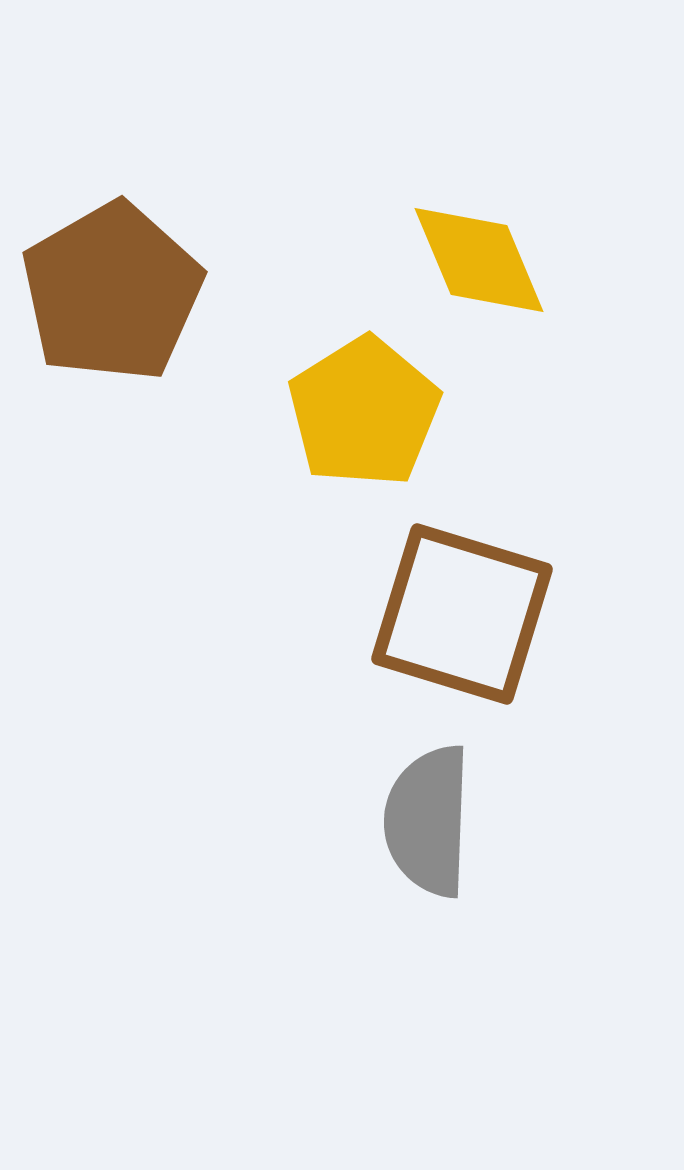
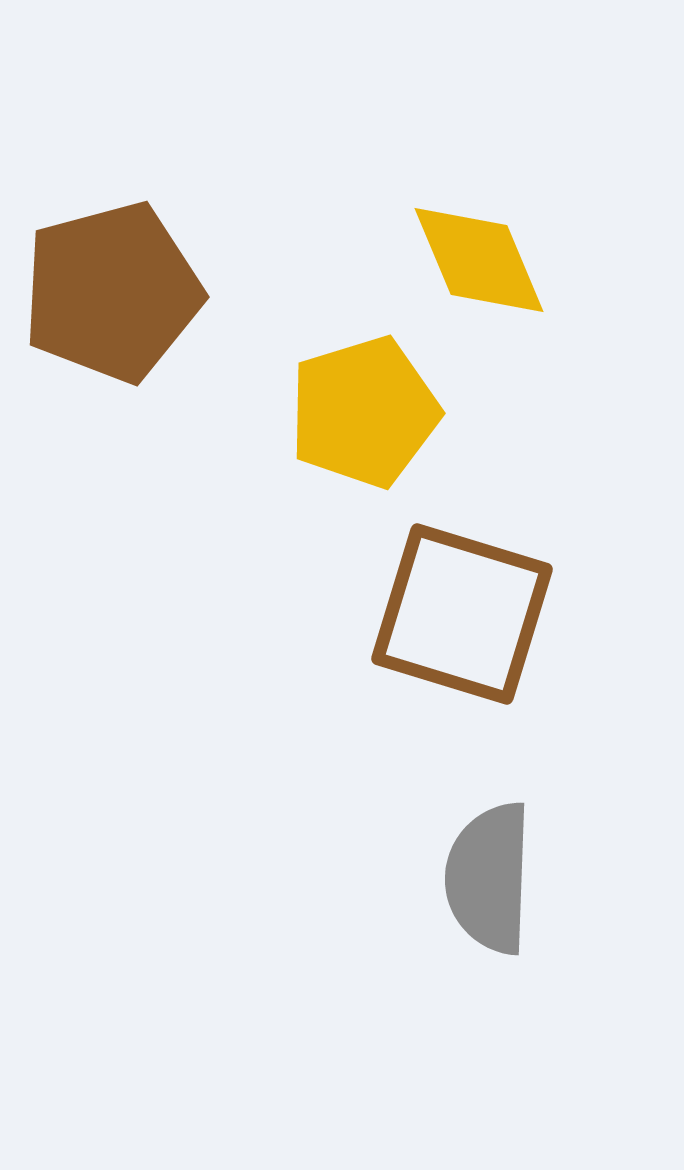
brown pentagon: rotated 15 degrees clockwise
yellow pentagon: rotated 15 degrees clockwise
gray semicircle: moved 61 px right, 57 px down
